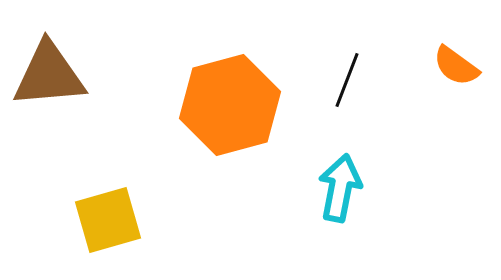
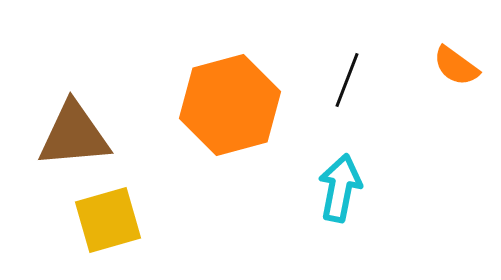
brown triangle: moved 25 px right, 60 px down
